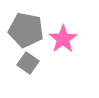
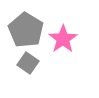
gray pentagon: rotated 20 degrees clockwise
